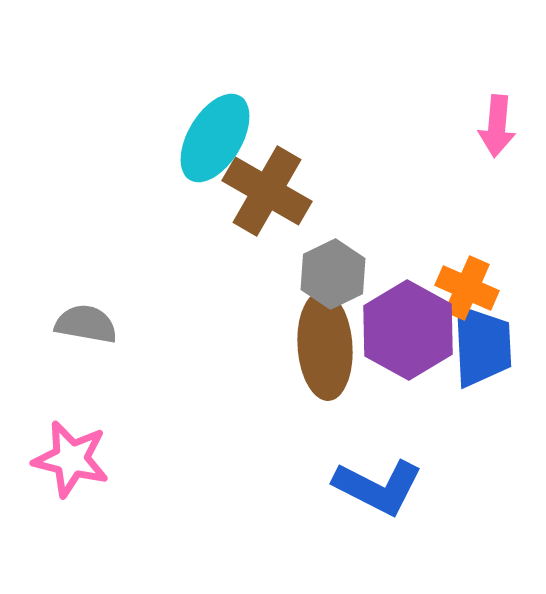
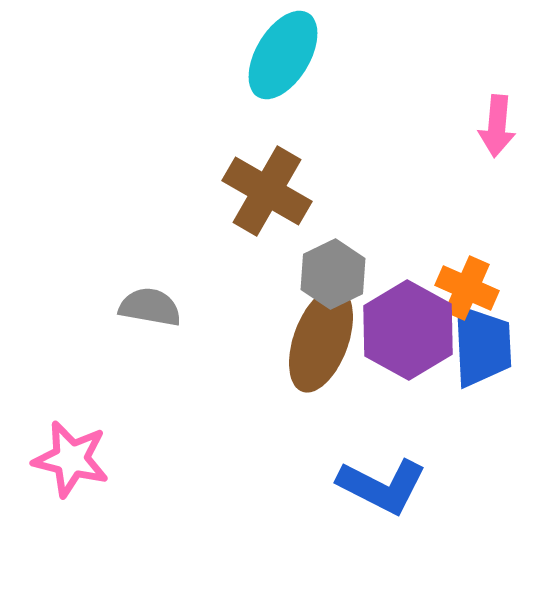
cyan ellipse: moved 68 px right, 83 px up
gray semicircle: moved 64 px right, 17 px up
brown ellipse: moved 4 px left, 6 px up; rotated 24 degrees clockwise
blue L-shape: moved 4 px right, 1 px up
